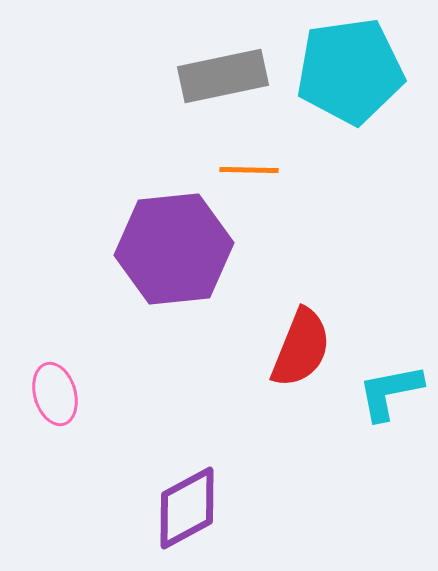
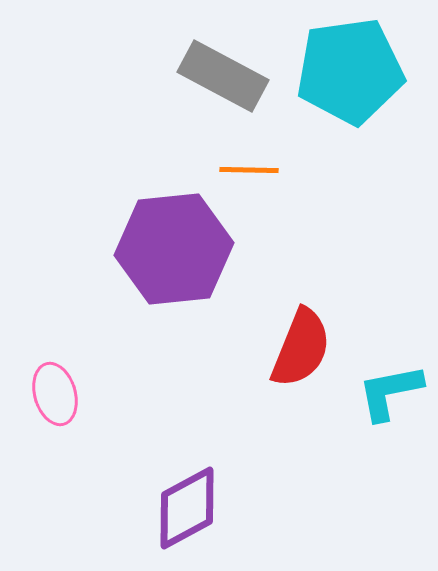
gray rectangle: rotated 40 degrees clockwise
